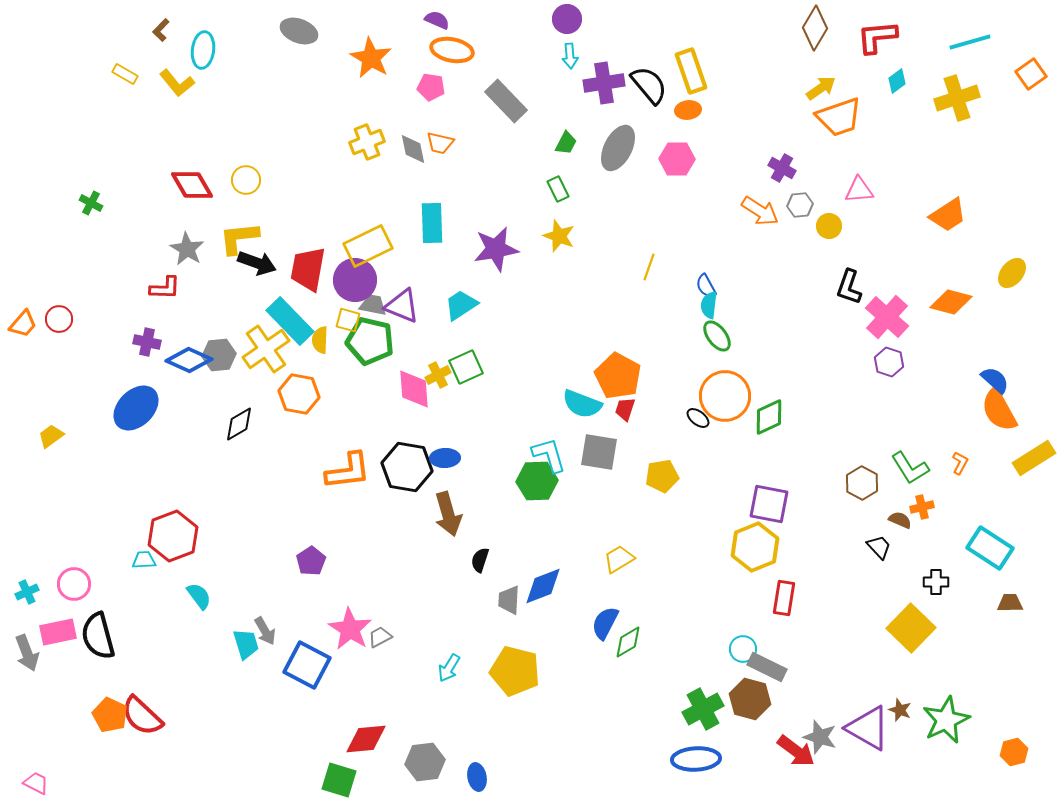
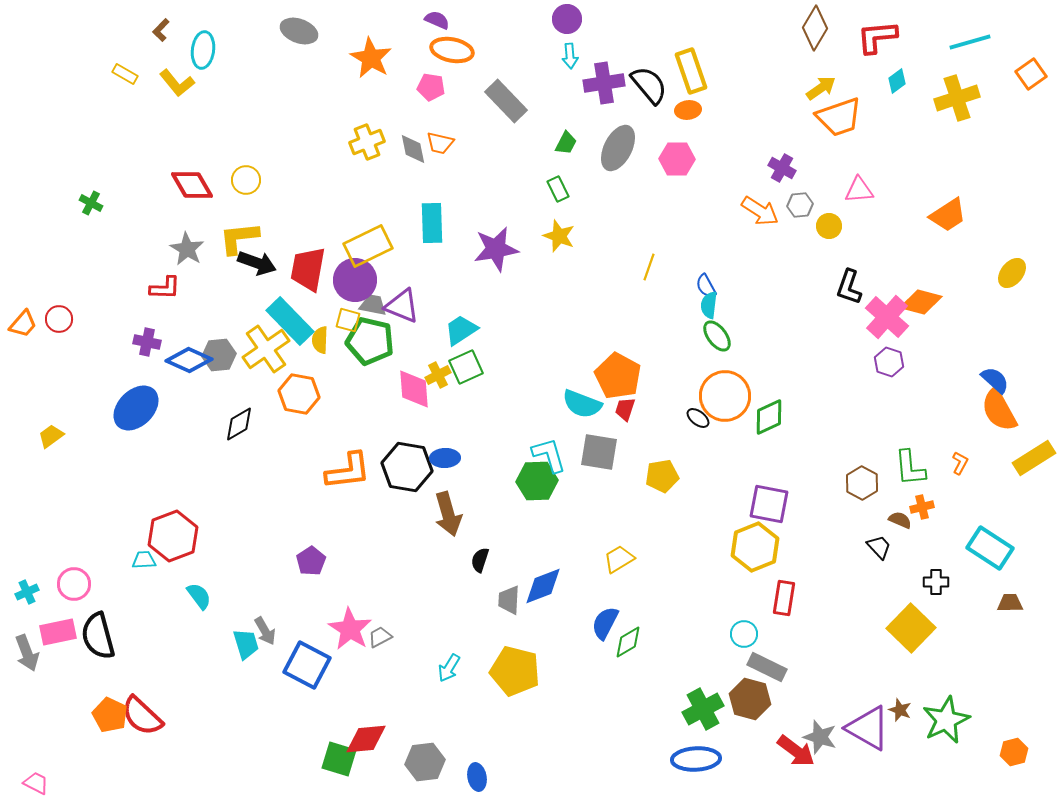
orange diamond at (951, 302): moved 30 px left
cyan trapezoid at (461, 305): moved 25 px down
green L-shape at (910, 468): rotated 27 degrees clockwise
cyan circle at (743, 649): moved 1 px right, 15 px up
green square at (339, 780): moved 21 px up
